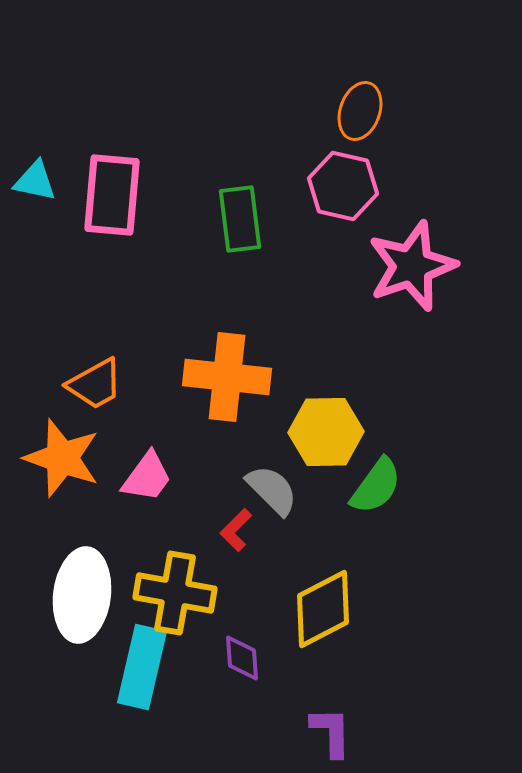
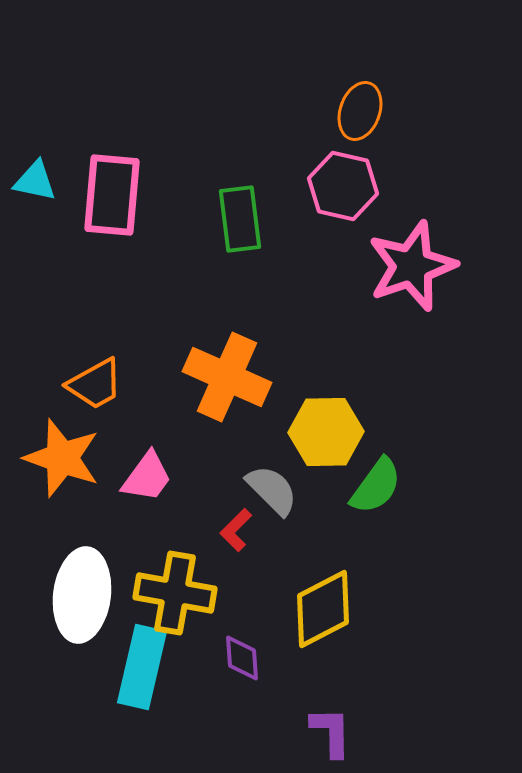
orange cross: rotated 18 degrees clockwise
